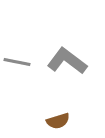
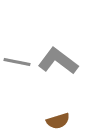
gray L-shape: moved 9 px left
